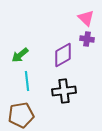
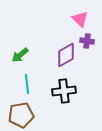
pink triangle: moved 6 px left, 1 px down
purple cross: moved 2 px down
purple diamond: moved 3 px right
cyan line: moved 3 px down
